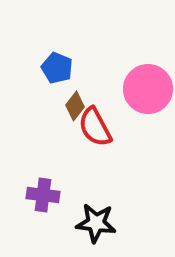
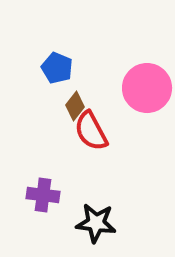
pink circle: moved 1 px left, 1 px up
red semicircle: moved 4 px left, 4 px down
